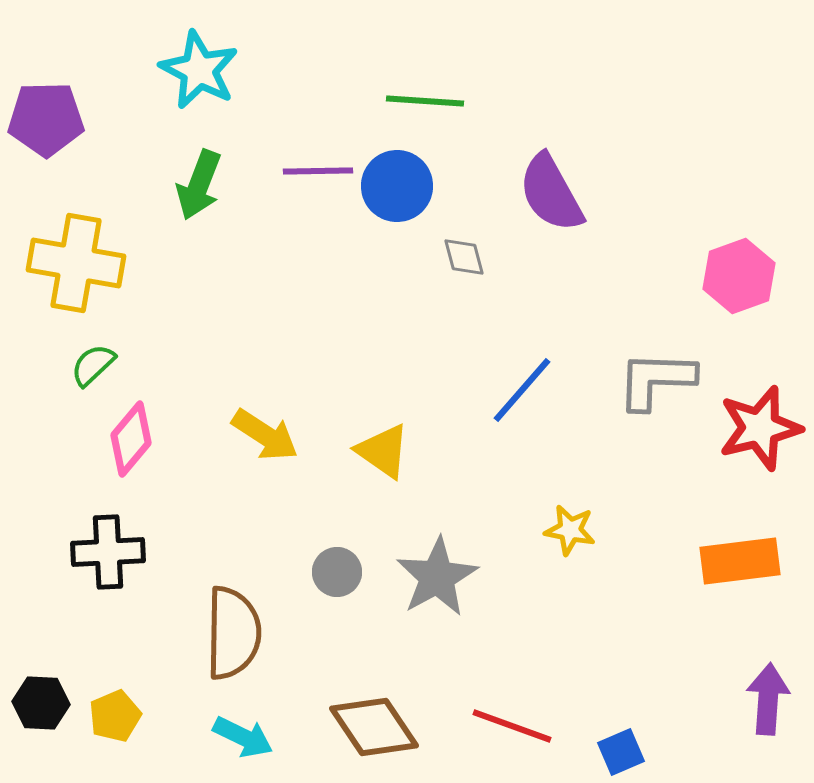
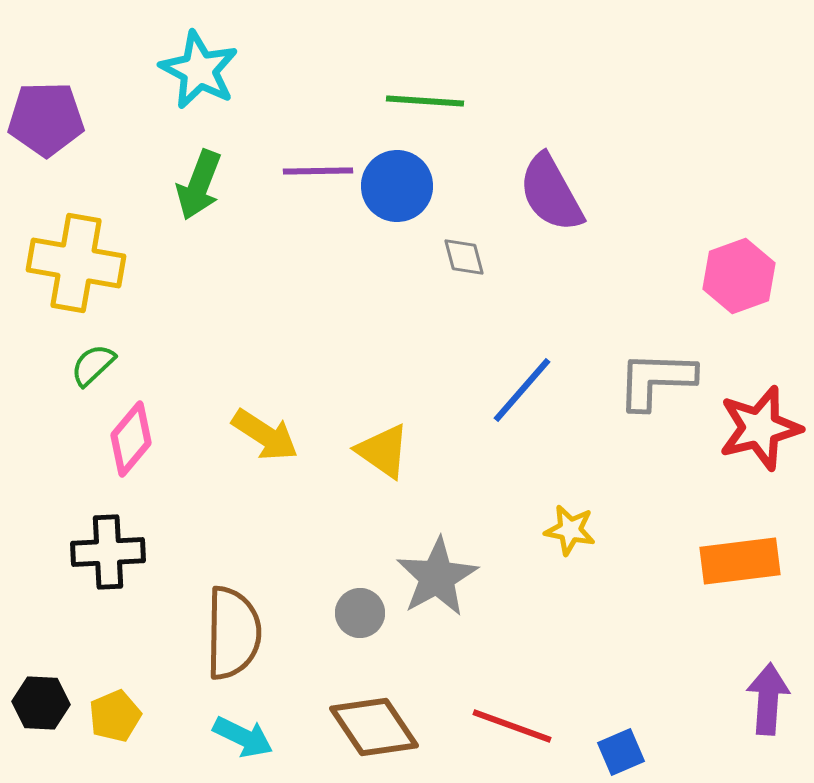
gray circle: moved 23 px right, 41 px down
